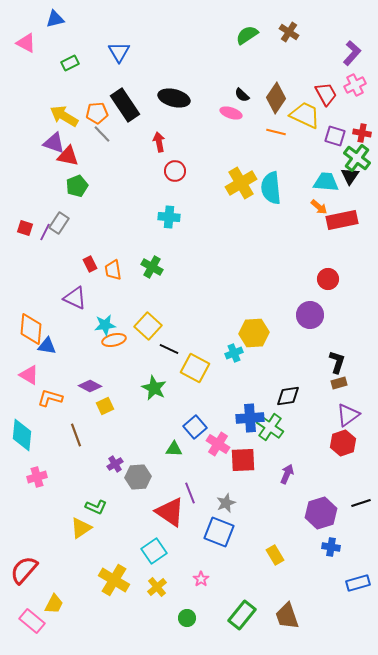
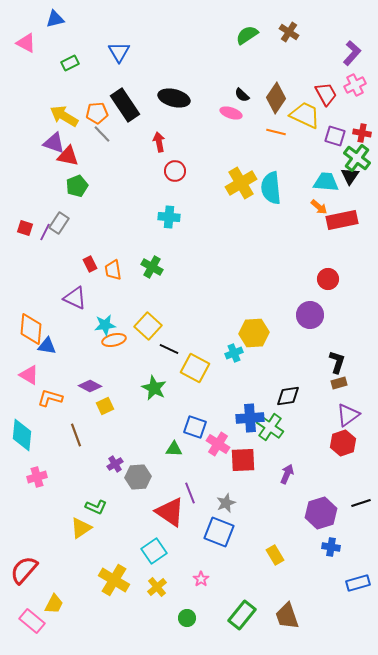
blue square at (195, 427): rotated 30 degrees counterclockwise
